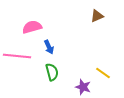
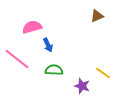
blue arrow: moved 1 px left, 2 px up
pink line: moved 3 px down; rotated 32 degrees clockwise
green semicircle: moved 2 px right, 2 px up; rotated 72 degrees counterclockwise
purple star: moved 1 px left, 1 px up
